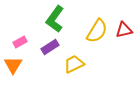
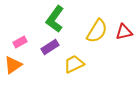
red triangle: moved 2 px down
orange triangle: rotated 24 degrees clockwise
